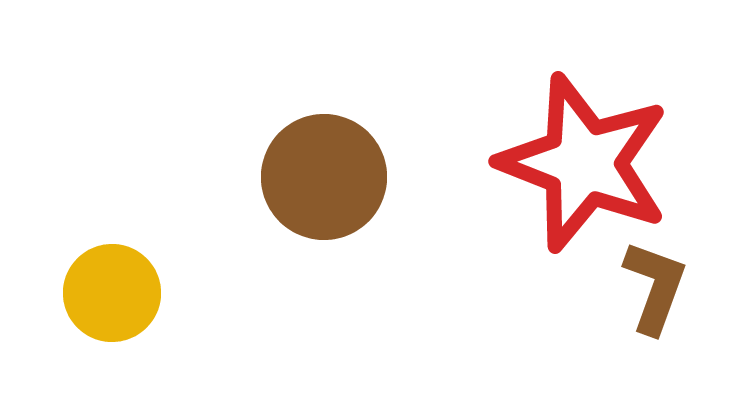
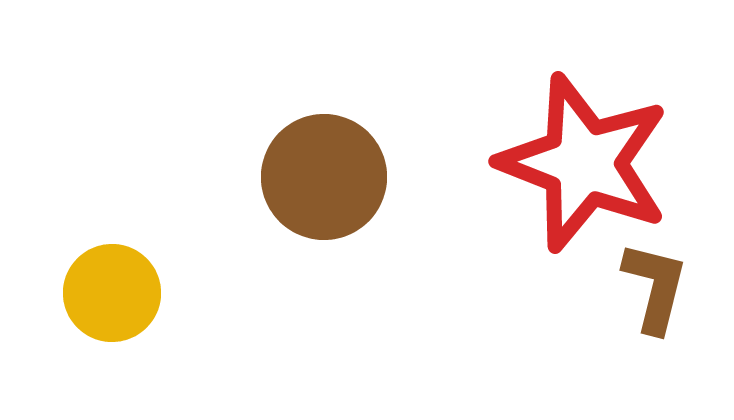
brown L-shape: rotated 6 degrees counterclockwise
